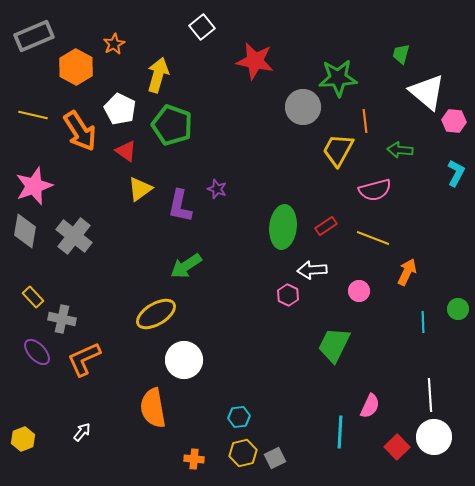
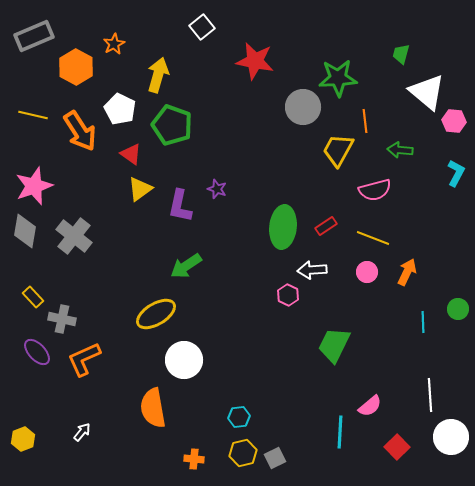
red triangle at (126, 151): moved 5 px right, 3 px down
pink circle at (359, 291): moved 8 px right, 19 px up
pink semicircle at (370, 406): rotated 25 degrees clockwise
white circle at (434, 437): moved 17 px right
